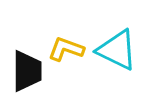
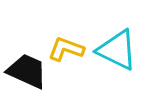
black trapezoid: rotated 66 degrees counterclockwise
